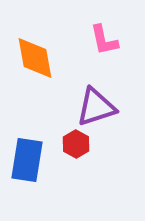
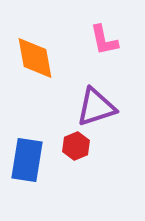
red hexagon: moved 2 px down; rotated 8 degrees clockwise
